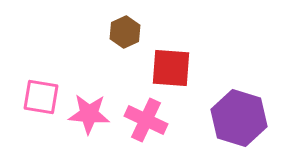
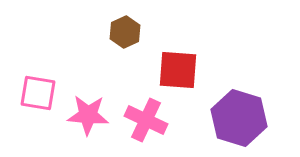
red square: moved 7 px right, 2 px down
pink square: moved 3 px left, 4 px up
pink star: moved 1 px left, 1 px down
